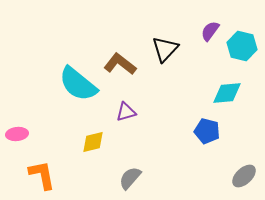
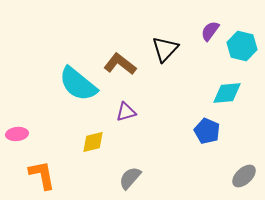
blue pentagon: rotated 10 degrees clockwise
